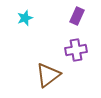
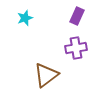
purple cross: moved 2 px up
brown triangle: moved 2 px left
